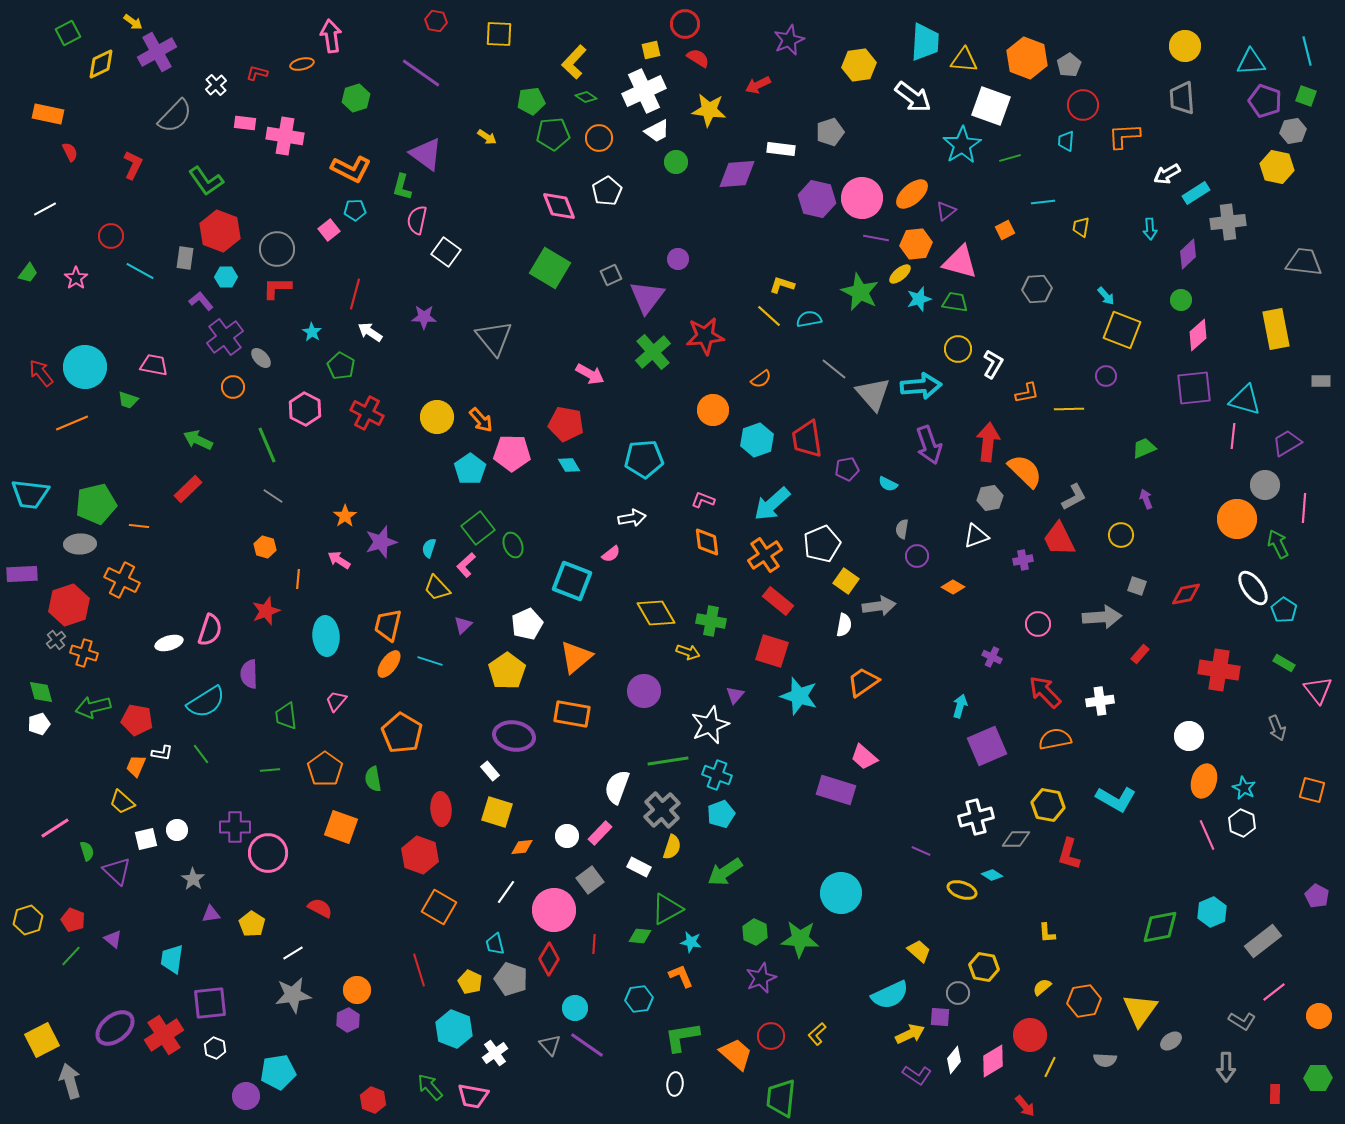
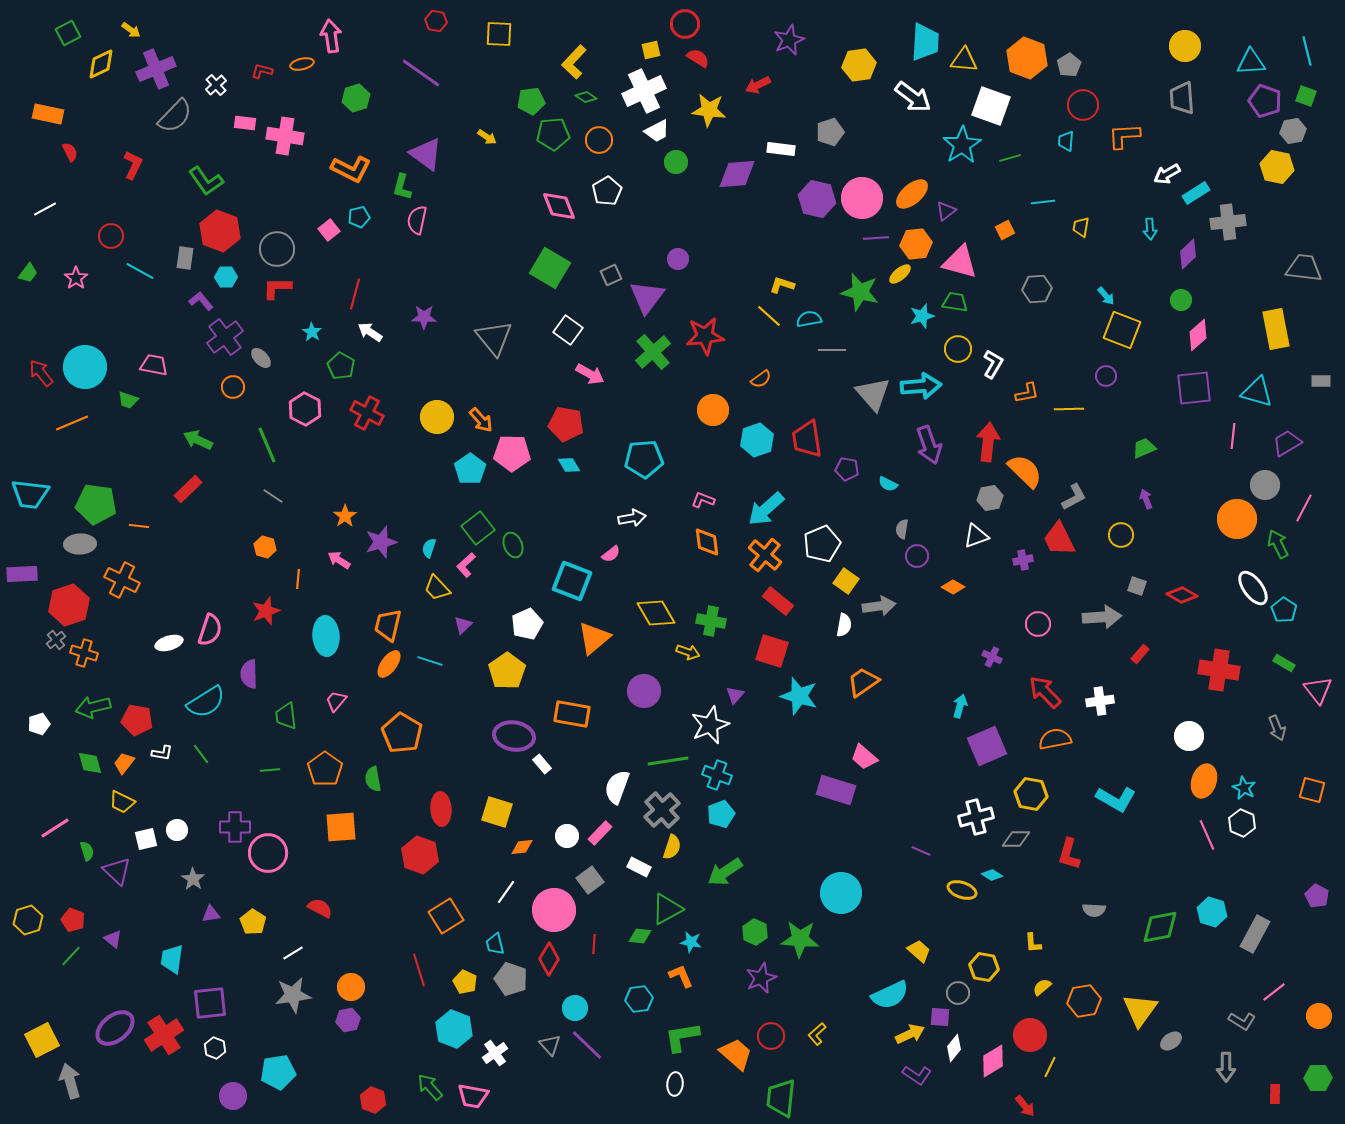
yellow arrow at (133, 22): moved 2 px left, 8 px down
purple cross at (157, 52): moved 1 px left, 17 px down; rotated 6 degrees clockwise
red L-shape at (257, 73): moved 5 px right, 2 px up
orange circle at (599, 138): moved 2 px down
cyan pentagon at (355, 210): moved 4 px right, 7 px down; rotated 10 degrees counterclockwise
purple line at (876, 238): rotated 15 degrees counterclockwise
white square at (446, 252): moved 122 px right, 78 px down
gray trapezoid at (1304, 262): moved 6 px down
green star at (860, 292): rotated 12 degrees counterclockwise
cyan star at (919, 299): moved 3 px right, 17 px down
gray line at (834, 369): moved 2 px left, 19 px up; rotated 40 degrees counterclockwise
cyan triangle at (1245, 400): moved 12 px right, 8 px up
purple pentagon at (847, 469): rotated 20 degrees clockwise
green pentagon at (96, 504): rotated 21 degrees clockwise
cyan arrow at (772, 504): moved 6 px left, 5 px down
pink line at (1304, 508): rotated 24 degrees clockwise
orange cross at (765, 555): rotated 16 degrees counterclockwise
red diamond at (1186, 594): moved 4 px left, 1 px down; rotated 40 degrees clockwise
orange triangle at (576, 657): moved 18 px right, 19 px up
green diamond at (41, 692): moved 49 px right, 71 px down
orange trapezoid at (136, 766): moved 12 px left, 3 px up; rotated 15 degrees clockwise
white rectangle at (490, 771): moved 52 px right, 7 px up
yellow trapezoid at (122, 802): rotated 16 degrees counterclockwise
yellow hexagon at (1048, 805): moved 17 px left, 11 px up
orange square at (341, 827): rotated 24 degrees counterclockwise
orange square at (439, 907): moved 7 px right, 9 px down; rotated 28 degrees clockwise
cyan hexagon at (1212, 912): rotated 20 degrees counterclockwise
yellow pentagon at (252, 924): moved 1 px right, 2 px up
yellow L-shape at (1047, 933): moved 14 px left, 10 px down
gray rectangle at (1263, 941): moved 8 px left, 7 px up; rotated 24 degrees counterclockwise
yellow pentagon at (470, 982): moved 5 px left
orange circle at (357, 990): moved 6 px left, 3 px up
purple hexagon at (348, 1020): rotated 15 degrees clockwise
purple line at (587, 1045): rotated 9 degrees clockwise
white diamond at (954, 1060): moved 12 px up
gray semicircle at (1105, 1060): moved 11 px left, 150 px up
purple circle at (246, 1096): moved 13 px left
